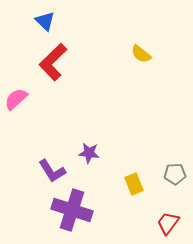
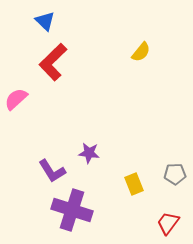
yellow semicircle: moved 2 px up; rotated 90 degrees counterclockwise
